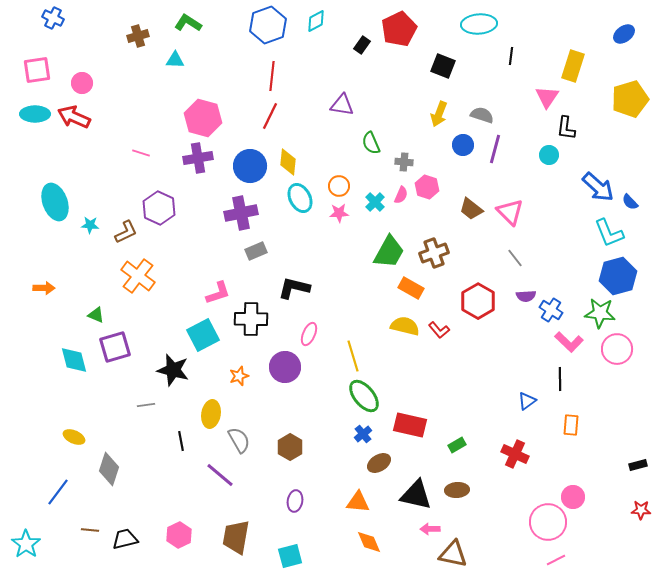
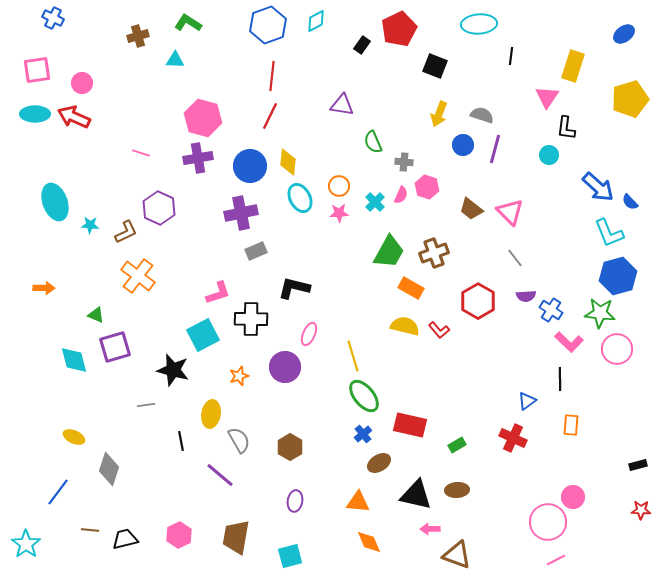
black square at (443, 66): moved 8 px left
green semicircle at (371, 143): moved 2 px right, 1 px up
red cross at (515, 454): moved 2 px left, 16 px up
brown triangle at (453, 554): moved 4 px right, 1 px down; rotated 8 degrees clockwise
